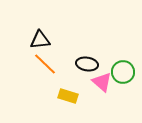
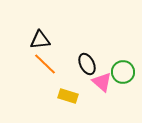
black ellipse: rotated 55 degrees clockwise
